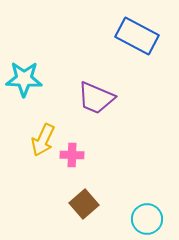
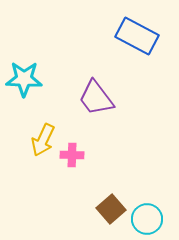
purple trapezoid: rotated 30 degrees clockwise
brown square: moved 27 px right, 5 px down
